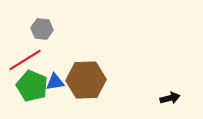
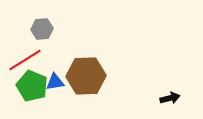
gray hexagon: rotated 10 degrees counterclockwise
brown hexagon: moved 4 px up
